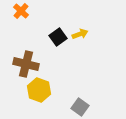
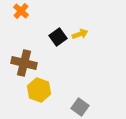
brown cross: moved 2 px left, 1 px up
